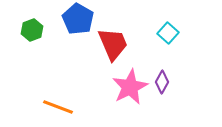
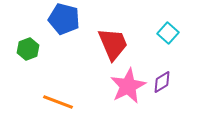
blue pentagon: moved 14 px left; rotated 16 degrees counterclockwise
green hexagon: moved 4 px left, 19 px down
purple diamond: rotated 30 degrees clockwise
pink star: moved 2 px left, 1 px up
orange line: moved 5 px up
